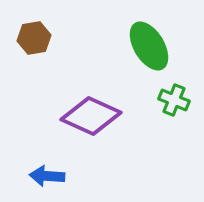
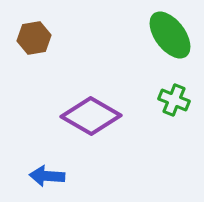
green ellipse: moved 21 px right, 11 px up; rotated 6 degrees counterclockwise
purple diamond: rotated 6 degrees clockwise
